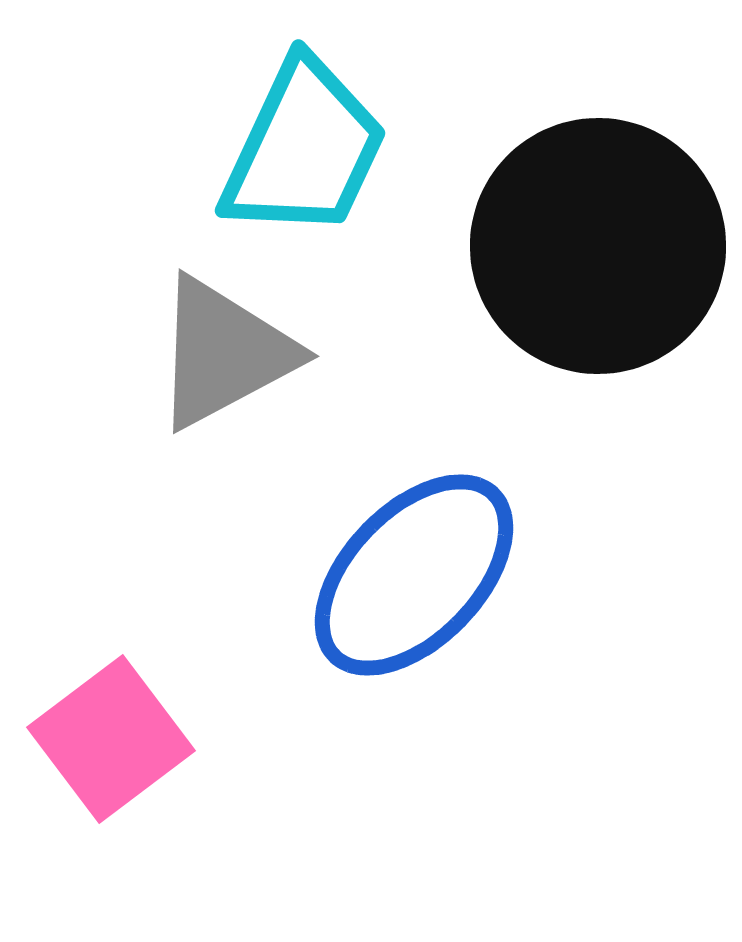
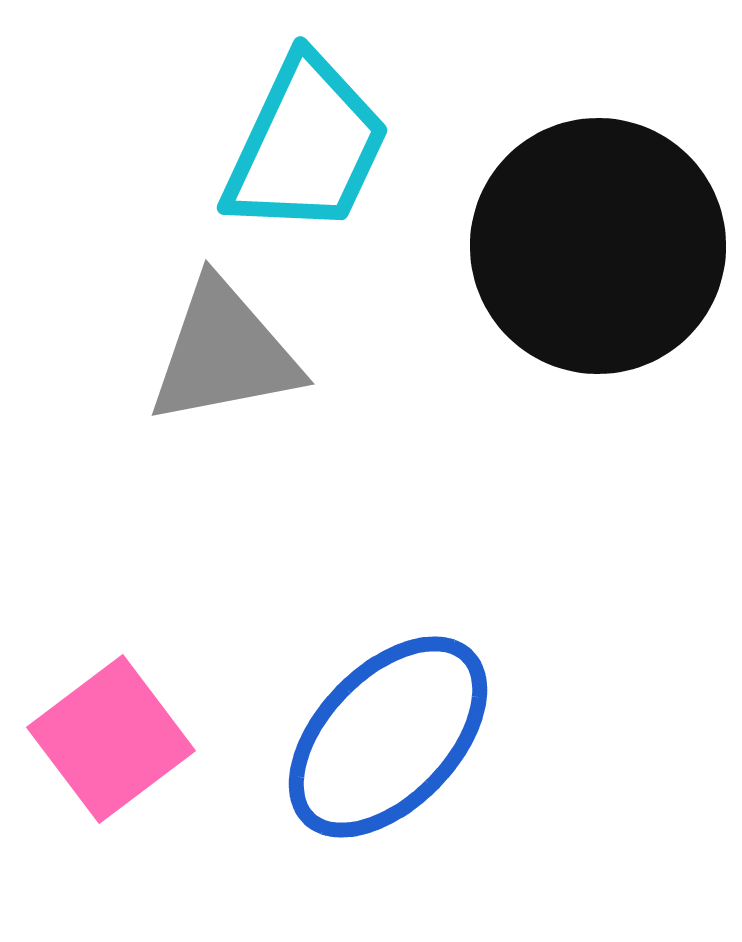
cyan trapezoid: moved 2 px right, 3 px up
gray triangle: rotated 17 degrees clockwise
blue ellipse: moved 26 px left, 162 px down
